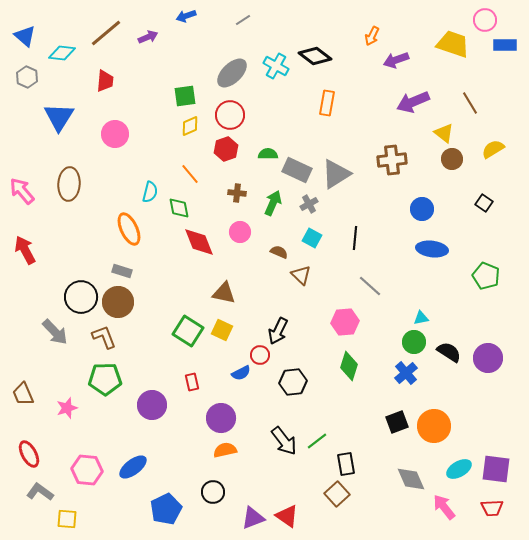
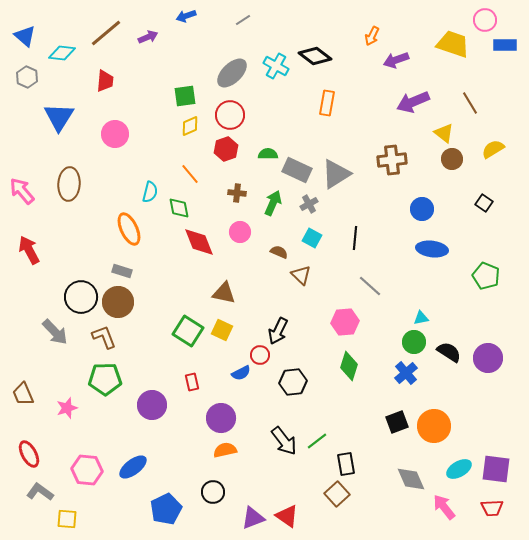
red arrow at (25, 250): moved 4 px right
